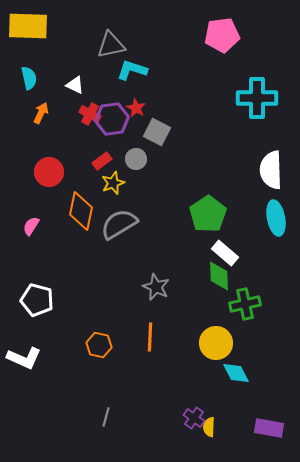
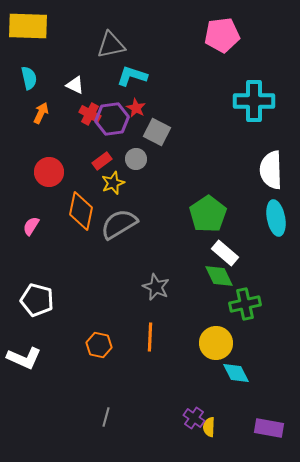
cyan L-shape: moved 6 px down
cyan cross: moved 3 px left, 3 px down
green diamond: rotated 24 degrees counterclockwise
